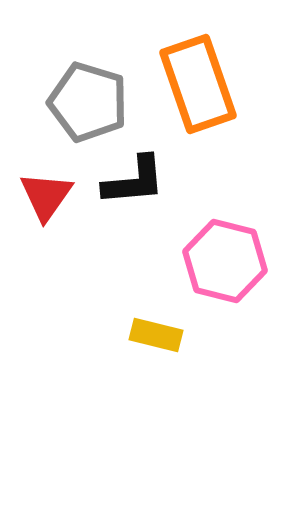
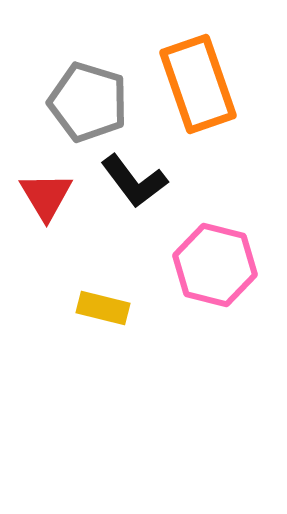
black L-shape: rotated 58 degrees clockwise
red triangle: rotated 6 degrees counterclockwise
pink hexagon: moved 10 px left, 4 px down
yellow rectangle: moved 53 px left, 27 px up
